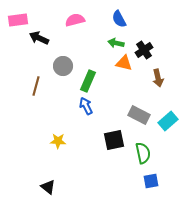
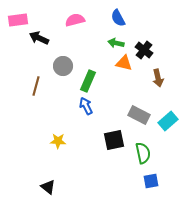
blue semicircle: moved 1 px left, 1 px up
black cross: rotated 18 degrees counterclockwise
